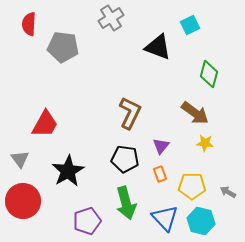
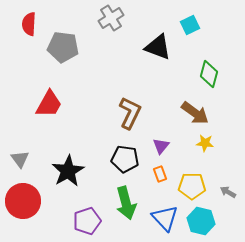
red trapezoid: moved 4 px right, 20 px up
